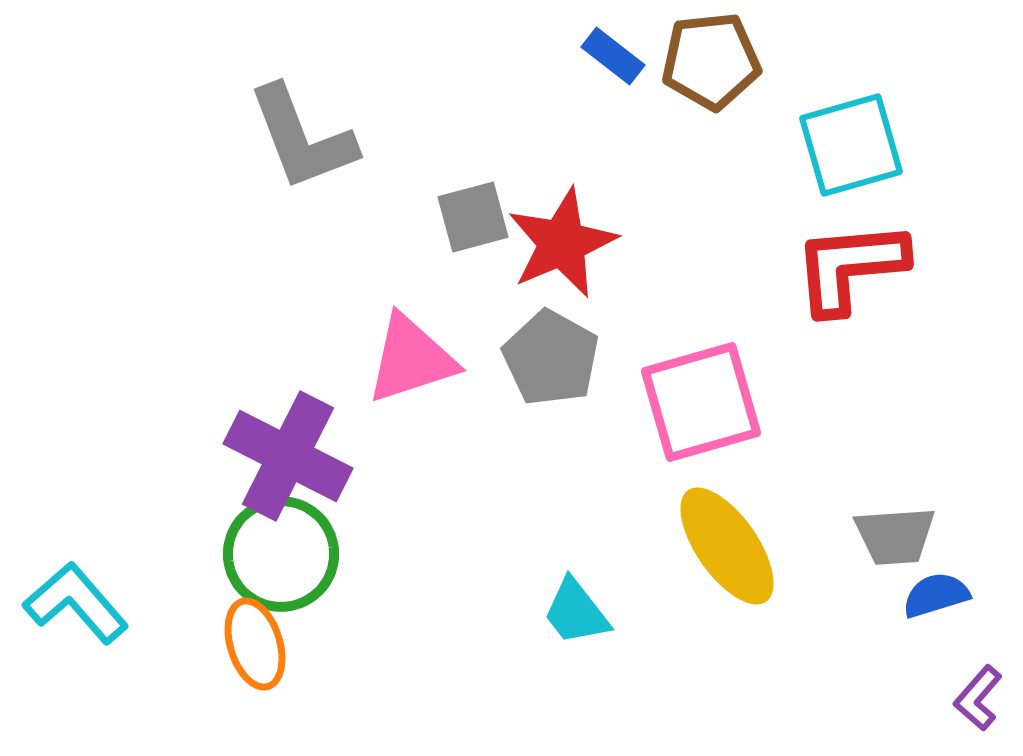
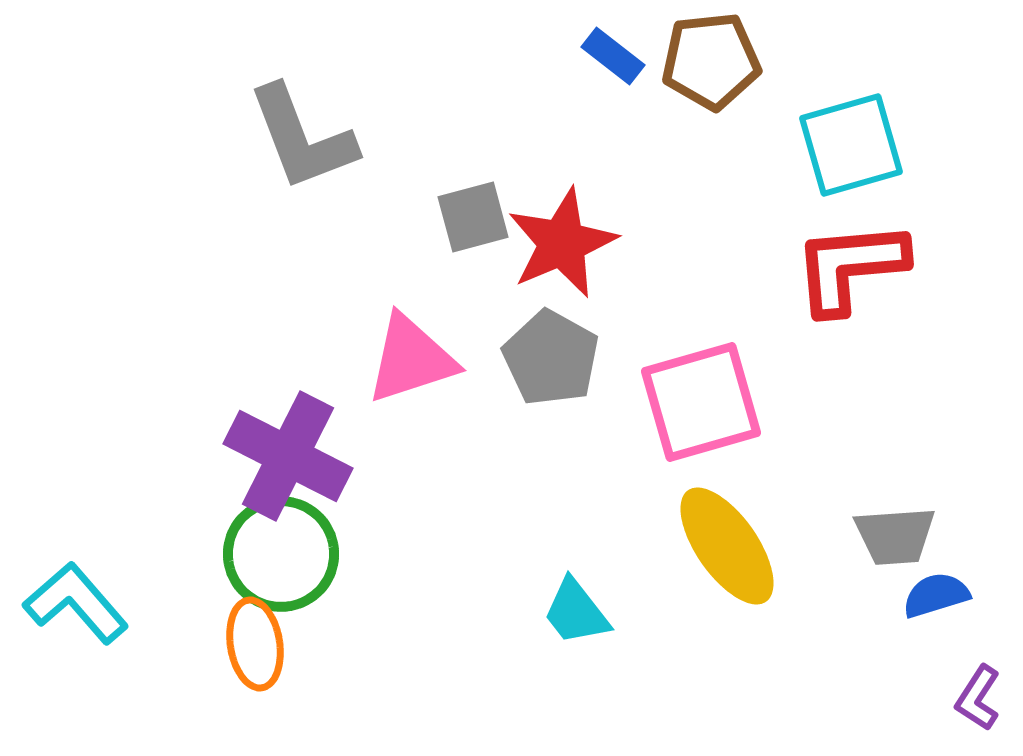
orange ellipse: rotated 8 degrees clockwise
purple L-shape: rotated 8 degrees counterclockwise
